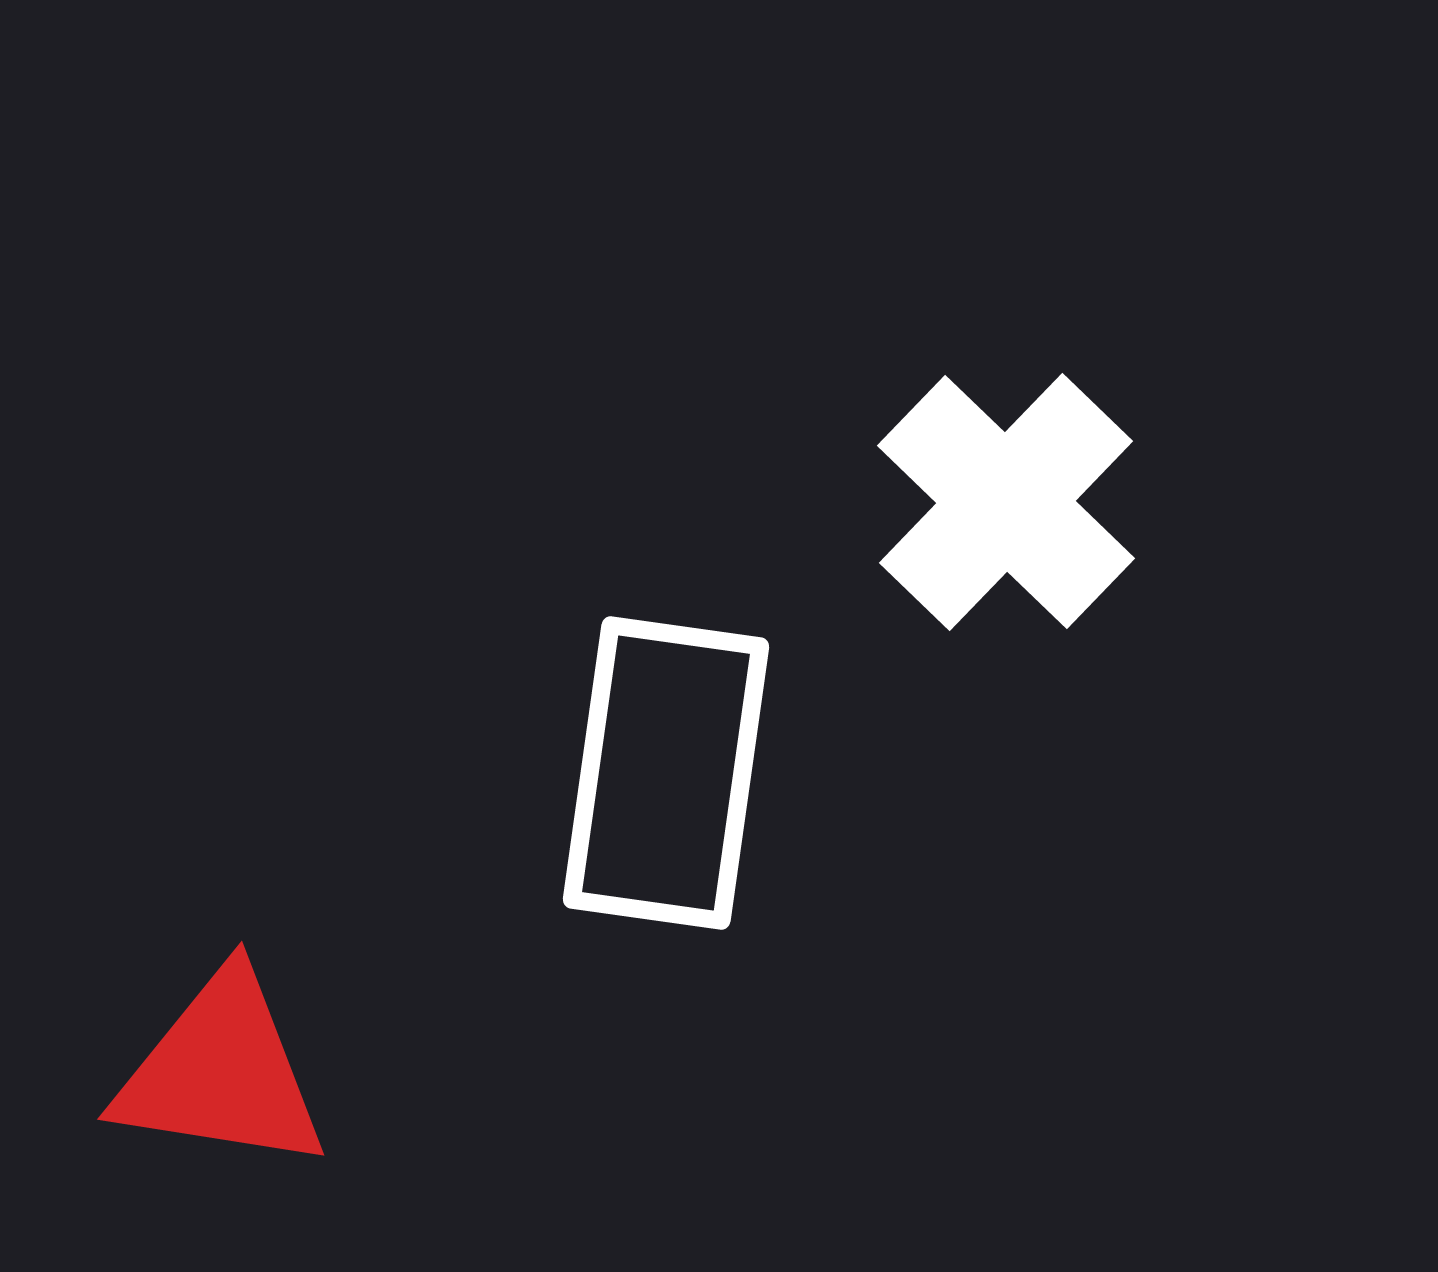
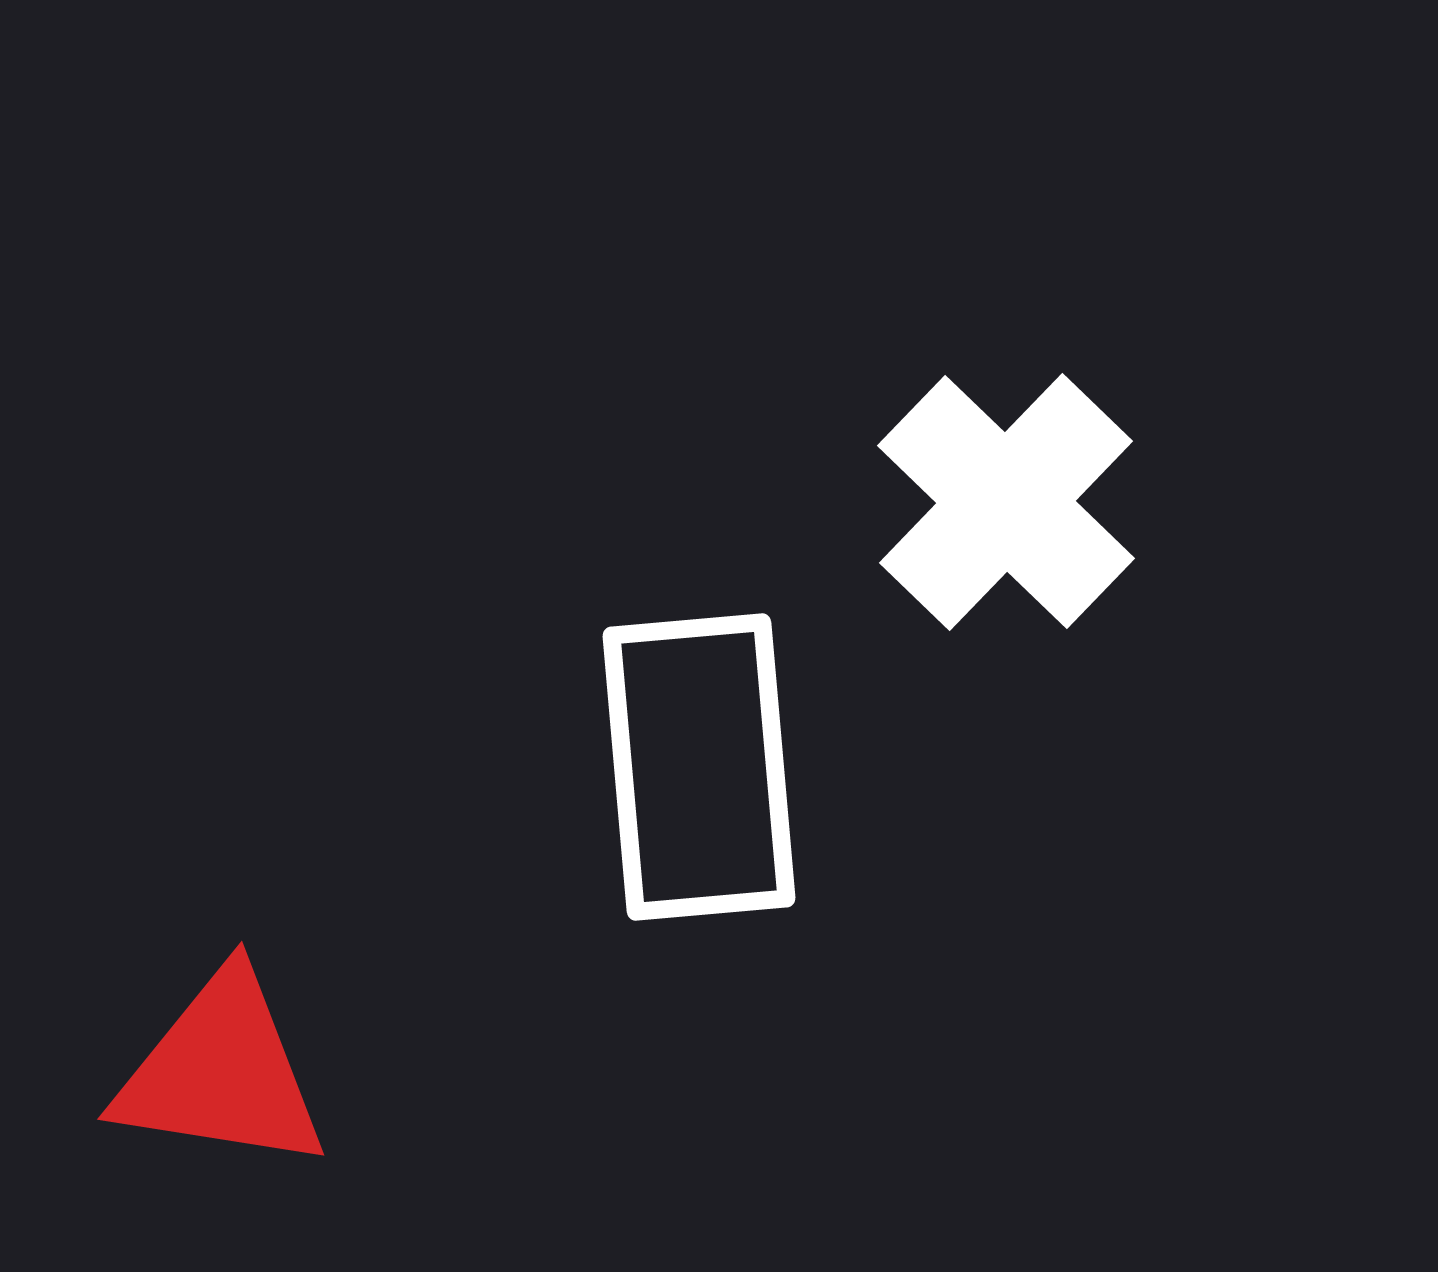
white rectangle: moved 33 px right, 6 px up; rotated 13 degrees counterclockwise
